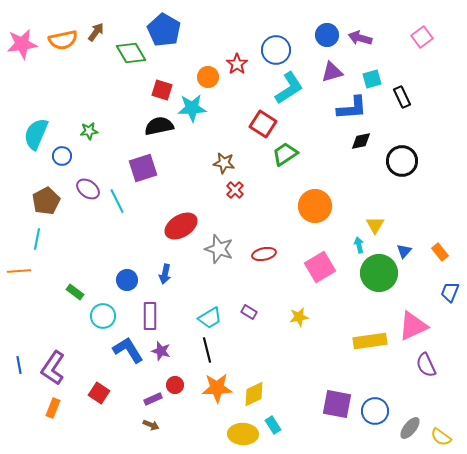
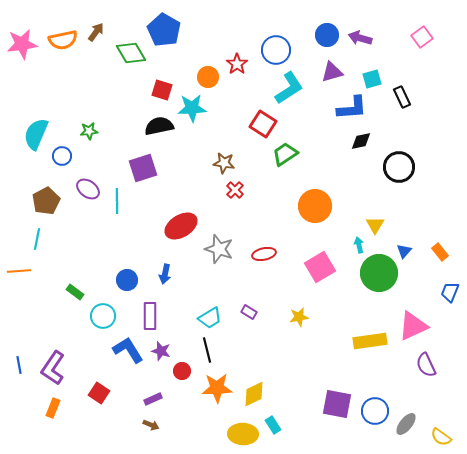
black circle at (402, 161): moved 3 px left, 6 px down
cyan line at (117, 201): rotated 25 degrees clockwise
red circle at (175, 385): moved 7 px right, 14 px up
gray ellipse at (410, 428): moved 4 px left, 4 px up
